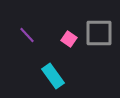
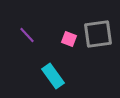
gray square: moved 1 px left, 1 px down; rotated 8 degrees counterclockwise
pink square: rotated 14 degrees counterclockwise
